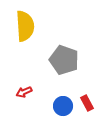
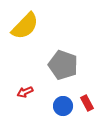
yellow semicircle: rotated 48 degrees clockwise
gray pentagon: moved 1 px left, 5 px down
red arrow: moved 1 px right
